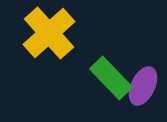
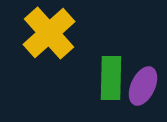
green rectangle: rotated 45 degrees clockwise
